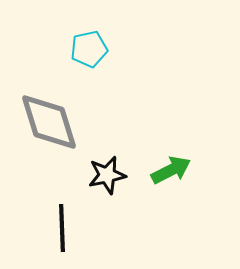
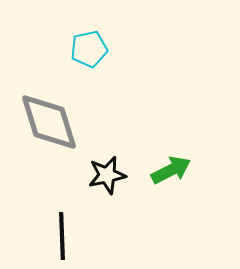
black line: moved 8 px down
